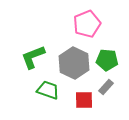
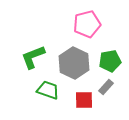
pink pentagon: rotated 8 degrees clockwise
green pentagon: moved 3 px right, 1 px down; rotated 15 degrees counterclockwise
